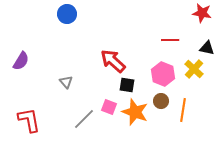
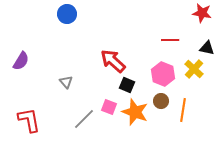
black square: rotated 14 degrees clockwise
